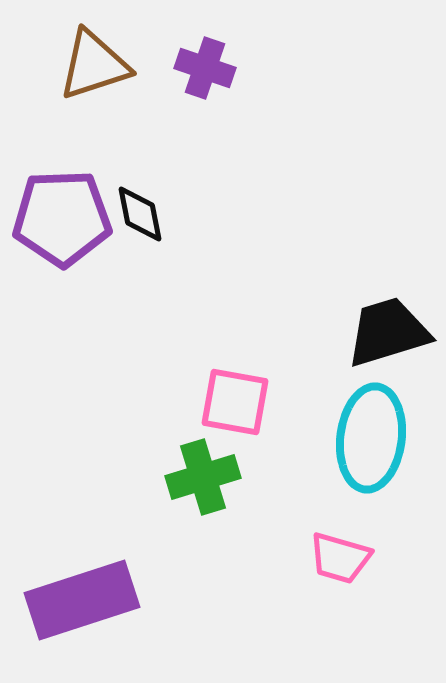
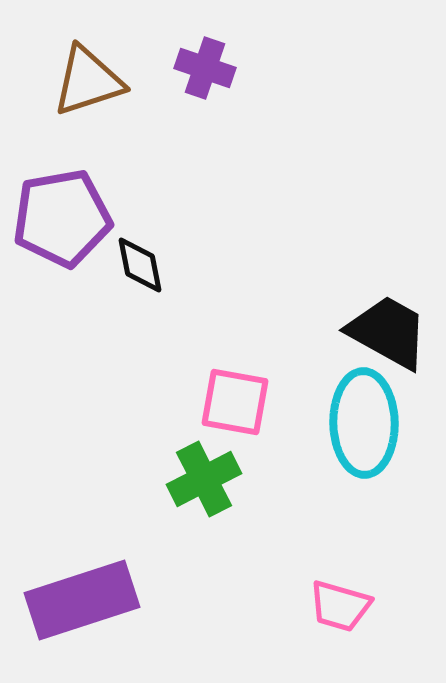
brown triangle: moved 6 px left, 16 px down
black diamond: moved 51 px down
purple pentagon: rotated 8 degrees counterclockwise
black trapezoid: rotated 46 degrees clockwise
cyan ellipse: moved 7 px left, 15 px up; rotated 8 degrees counterclockwise
green cross: moved 1 px right, 2 px down; rotated 10 degrees counterclockwise
pink trapezoid: moved 48 px down
